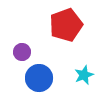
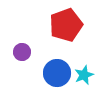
blue circle: moved 18 px right, 5 px up
